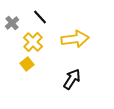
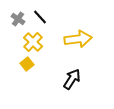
gray cross: moved 6 px right, 4 px up; rotated 16 degrees counterclockwise
yellow arrow: moved 3 px right
